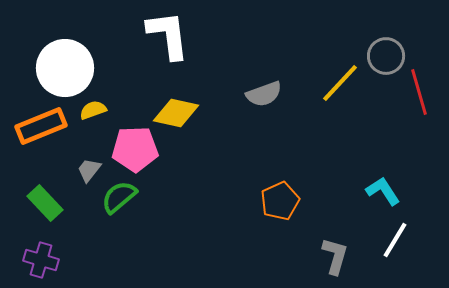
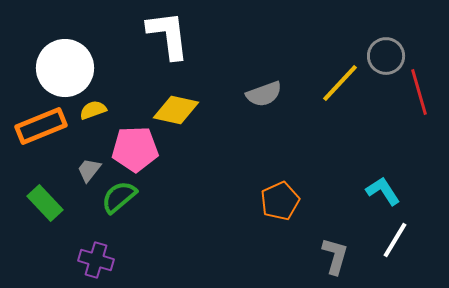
yellow diamond: moved 3 px up
purple cross: moved 55 px right
